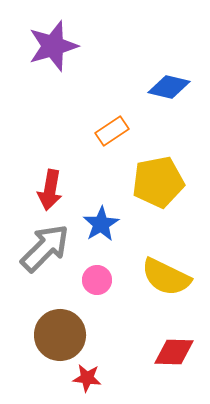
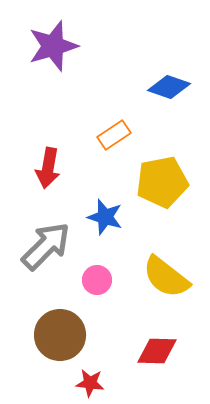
blue diamond: rotated 6 degrees clockwise
orange rectangle: moved 2 px right, 4 px down
yellow pentagon: moved 4 px right
red arrow: moved 2 px left, 22 px up
blue star: moved 4 px right, 7 px up; rotated 24 degrees counterclockwise
gray arrow: moved 1 px right, 2 px up
yellow semicircle: rotated 12 degrees clockwise
red diamond: moved 17 px left, 1 px up
red star: moved 3 px right, 5 px down
